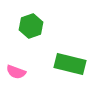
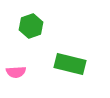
pink semicircle: rotated 24 degrees counterclockwise
